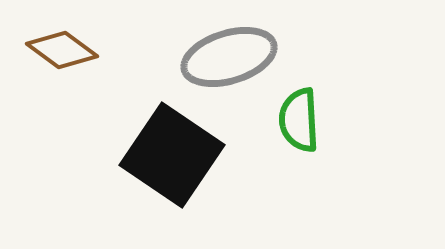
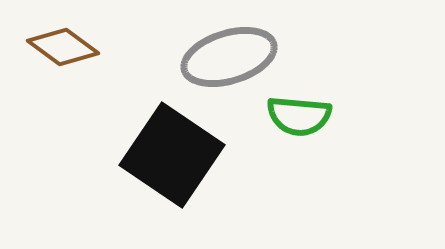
brown diamond: moved 1 px right, 3 px up
green semicircle: moved 4 px up; rotated 82 degrees counterclockwise
